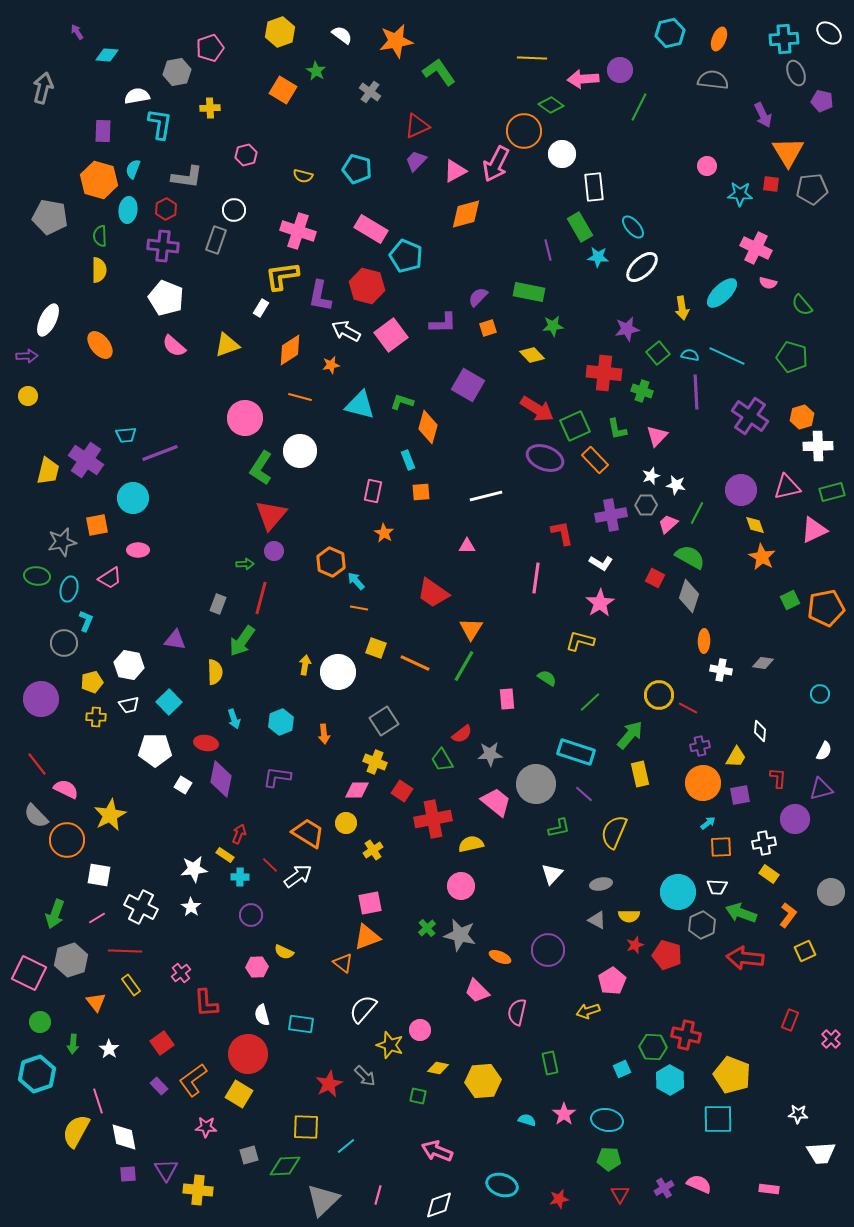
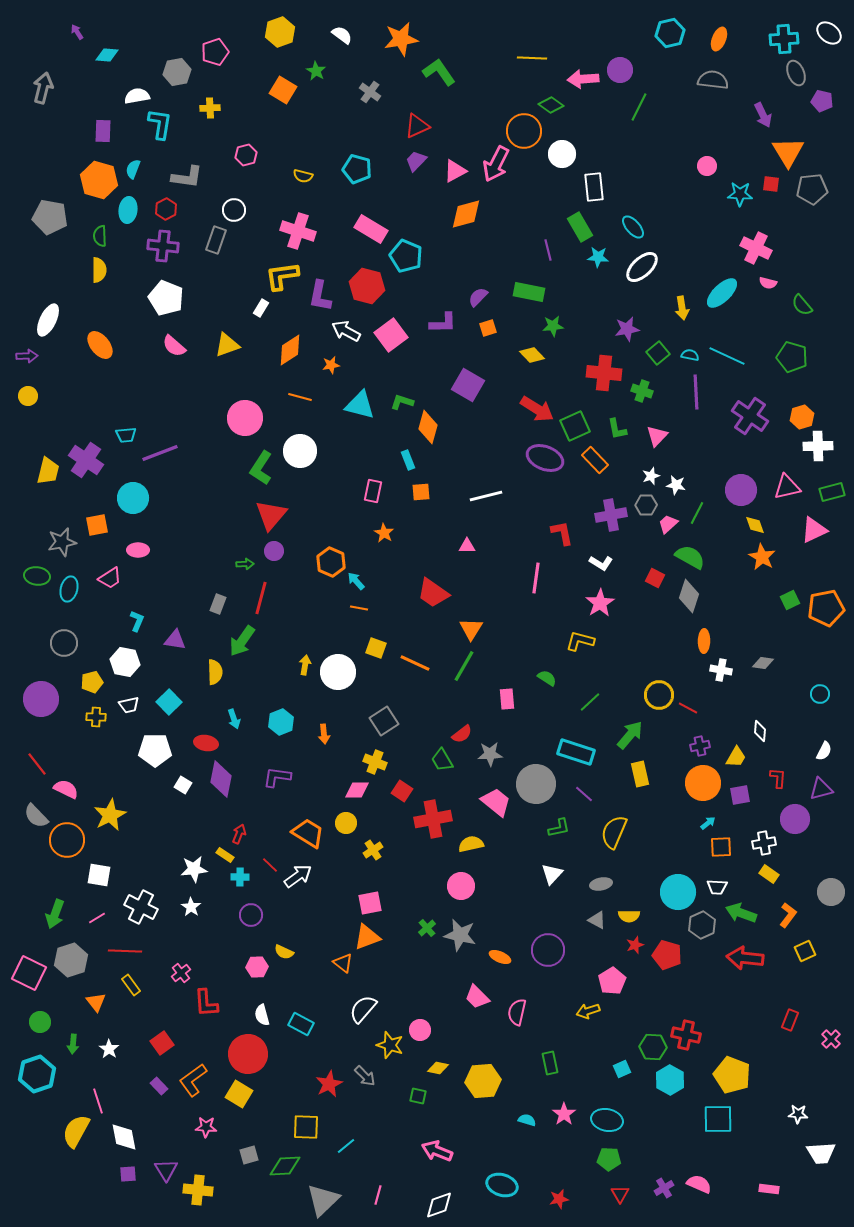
orange star at (396, 41): moved 5 px right, 2 px up
pink pentagon at (210, 48): moved 5 px right, 4 px down
cyan L-shape at (86, 621): moved 51 px right
white hexagon at (129, 665): moved 4 px left, 3 px up
pink trapezoid at (477, 991): moved 6 px down
cyan rectangle at (301, 1024): rotated 20 degrees clockwise
